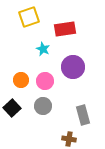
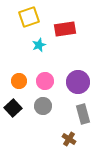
cyan star: moved 4 px left, 4 px up; rotated 24 degrees clockwise
purple circle: moved 5 px right, 15 px down
orange circle: moved 2 px left, 1 px down
black square: moved 1 px right
gray rectangle: moved 1 px up
brown cross: rotated 24 degrees clockwise
